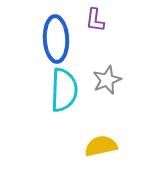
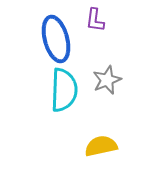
blue ellipse: rotated 12 degrees counterclockwise
